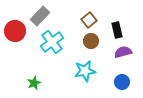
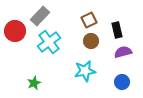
brown square: rotated 14 degrees clockwise
cyan cross: moved 3 px left
